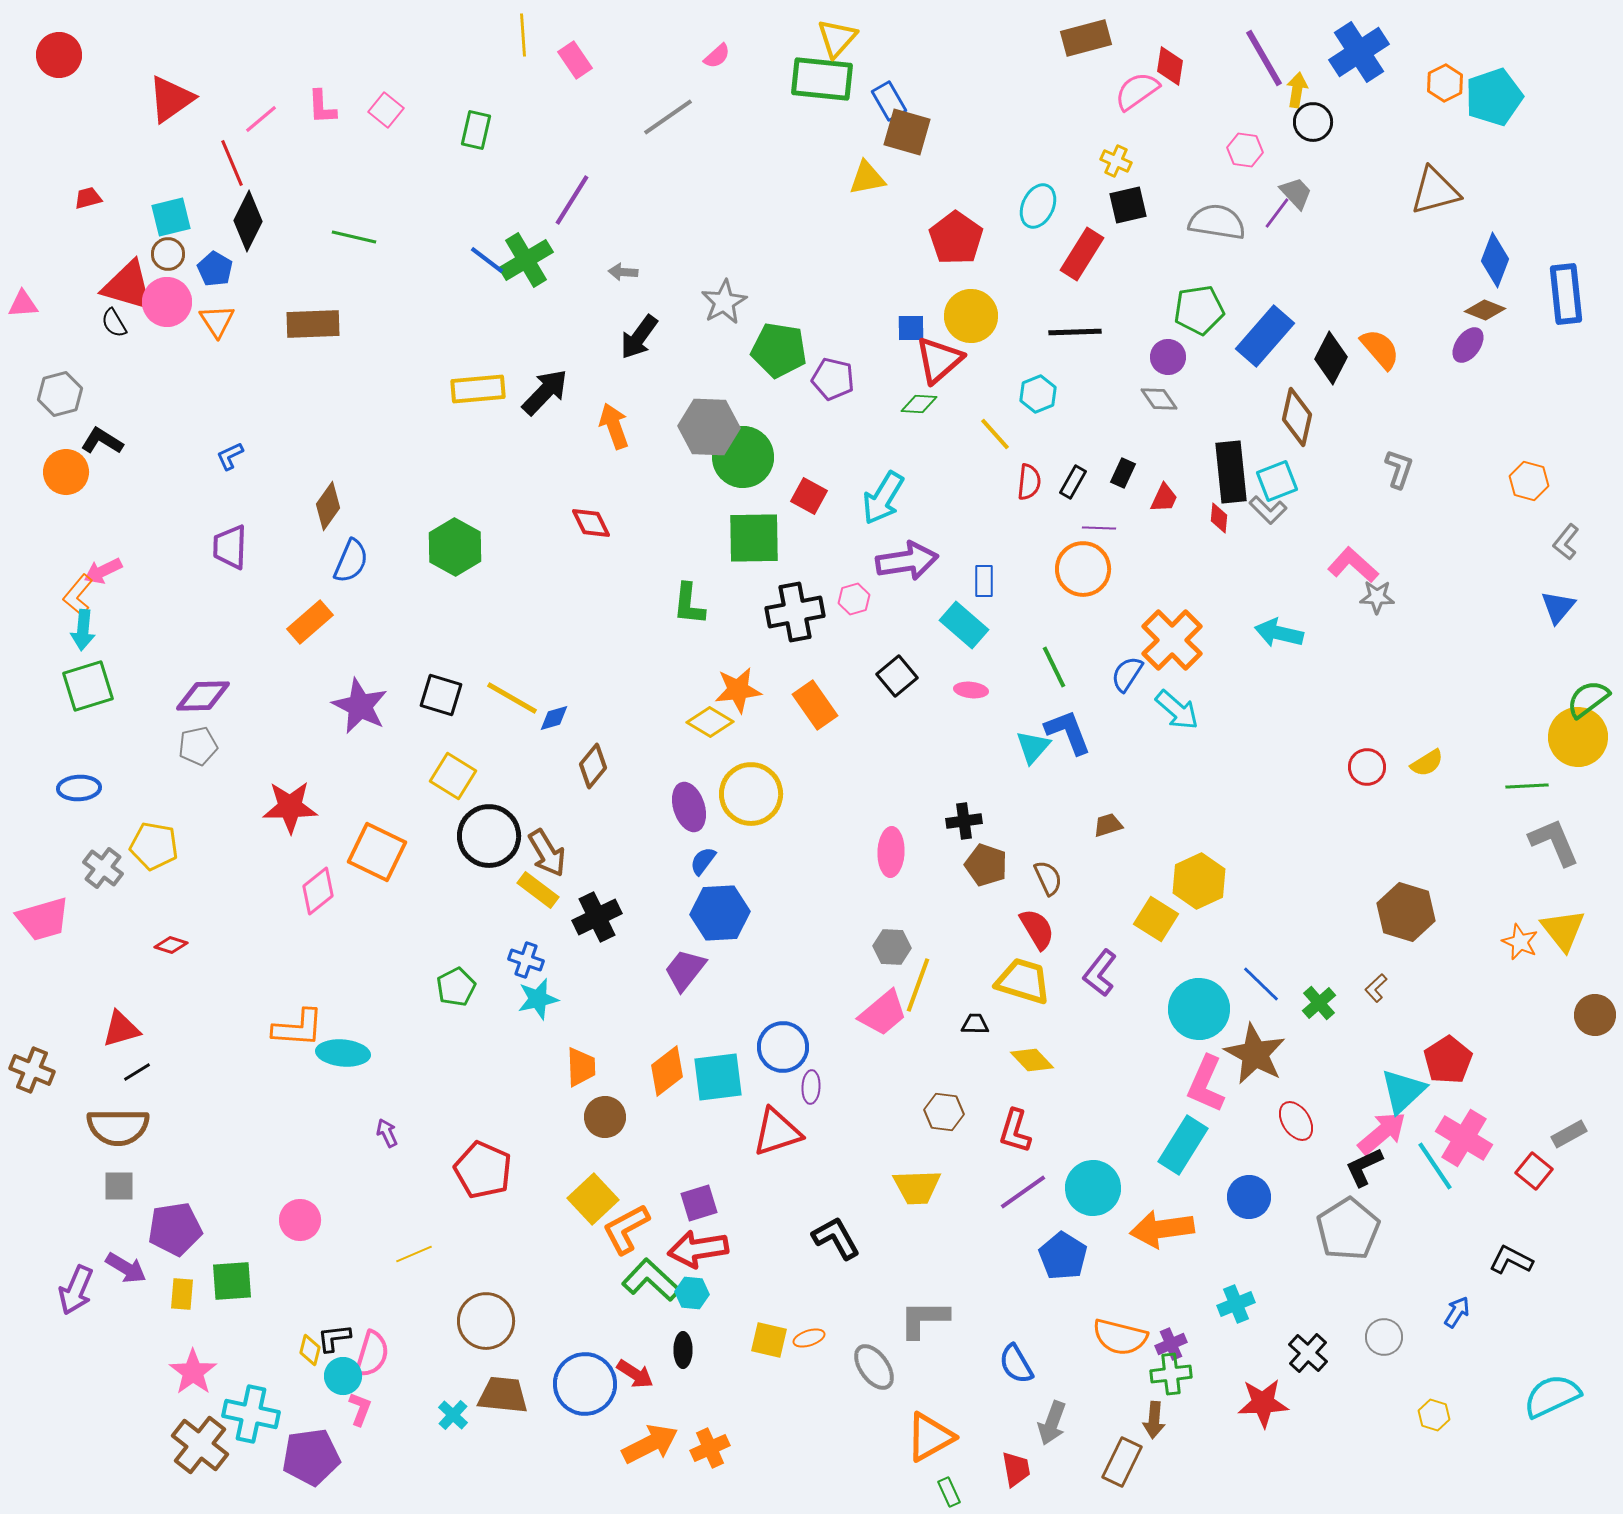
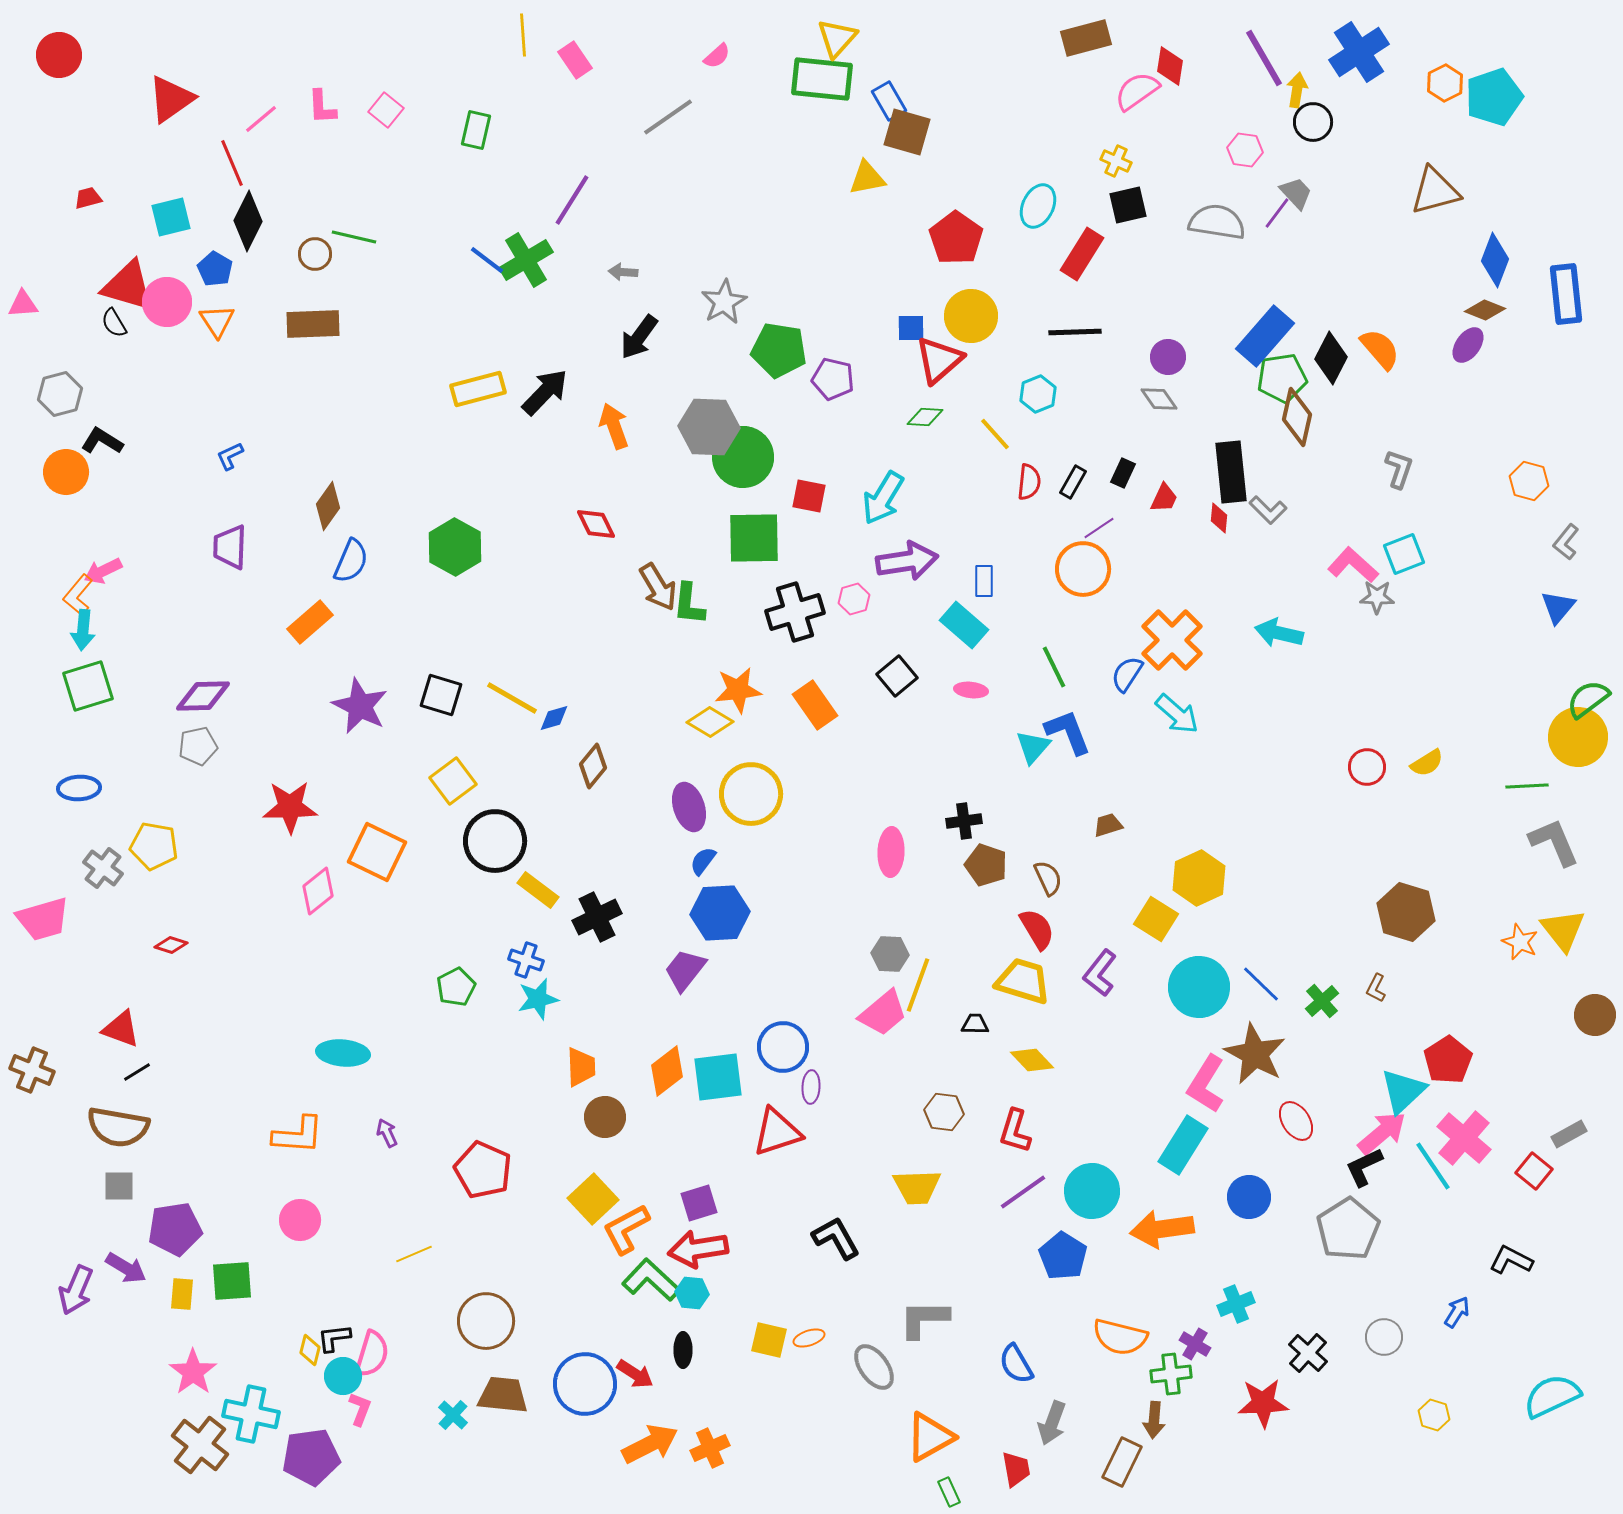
brown circle at (168, 254): moved 147 px right
green pentagon at (1199, 310): moved 83 px right, 68 px down
yellow rectangle at (478, 389): rotated 10 degrees counterclockwise
green diamond at (919, 404): moved 6 px right, 13 px down
cyan square at (1277, 481): moved 127 px right, 73 px down
red square at (809, 496): rotated 18 degrees counterclockwise
red diamond at (591, 523): moved 5 px right, 1 px down
purple line at (1099, 528): rotated 36 degrees counterclockwise
black cross at (795, 612): rotated 6 degrees counterclockwise
cyan arrow at (1177, 710): moved 4 px down
yellow square at (453, 776): moved 5 px down; rotated 21 degrees clockwise
black circle at (489, 836): moved 6 px right, 5 px down
brown arrow at (547, 853): moved 111 px right, 266 px up
yellow hexagon at (1199, 881): moved 3 px up
gray hexagon at (892, 947): moved 2 px left, 7 px down
brown L-shape at (1376, 988): rotated 20 degrees counterclockwise
green cross at (1319, 1003): moved 3 px right, 2 px up
cyan circle at (1199, 1009): moved 22 px up
orange L-shape at (298, 1028): moved 107 px down
red triangle at (121, 1029): rotated 36 degrees clockwise
pink L-shape at (1206, 1084): rotated 8 degrees clockwise
brown semicircle at (118, 1127): rotated 10 degrees clockwise
pink cross at (1464, 1138): rotated 10 degrees clockwise
cyan line at (1435, 1166): moved 2 px left
cyan circle at (1093, 1188): moved 1 px left, 3 px down
purple cross at (1171, 1344): moved 24 px right; rotated 36 degrees counterclockwise
